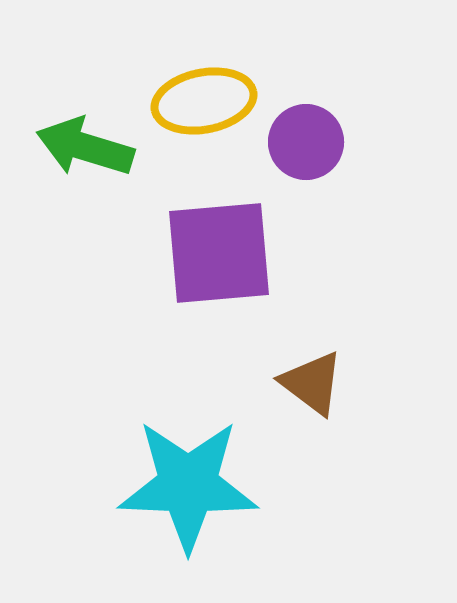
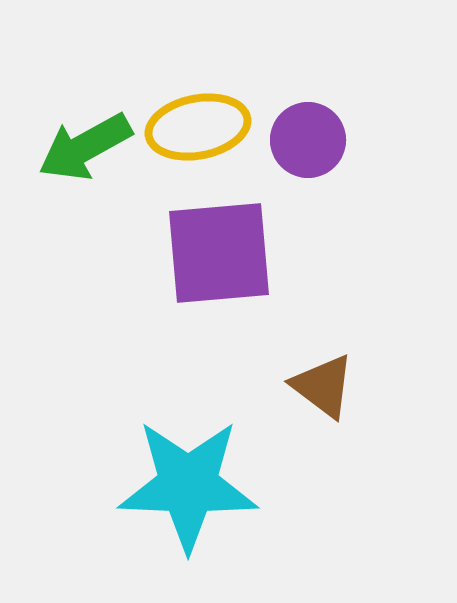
yellow ellipse: moved 6 px left, 26 px down
purple circle: moved 2 px right, 2 px up
green arrow: rotated 46 degrees counterclockwise
brown triangle: moved 11 px right, 3 px down
